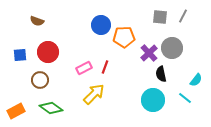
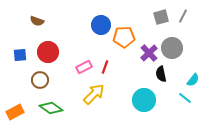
gray square: moved 1 px right; rotated 21 degrees counterclockwise
pink rectangle: moved 1 px up
cyan semicircle: moved 3 px left
cyan circle: moved 9 px left
orange rectangle: moved 1 px left, 1 px down
